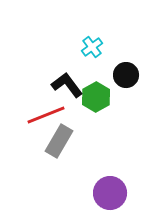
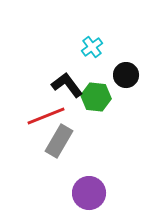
green hexagon: rotated 24 degrees counterclockwise
red line: moved 1 px down
purple circle: moved 21 px left
